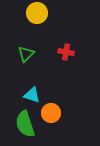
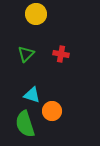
yellow circle: moved 1 px left, 1 px down
red cross: moved 5 px left, 2 px down
orange circle: moved 1 px right, 2 px up
